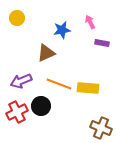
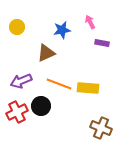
yellow circle: moved 9 px down
